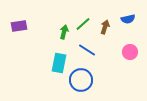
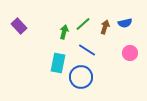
blue semicircle: moved 3 px left, 4 px down
purple rectangle: rotated 56 degrees clockwise
pink circle: moved 1 px down
cyan rectangle: moved 1 px left
blue circle: moved 3 px up
